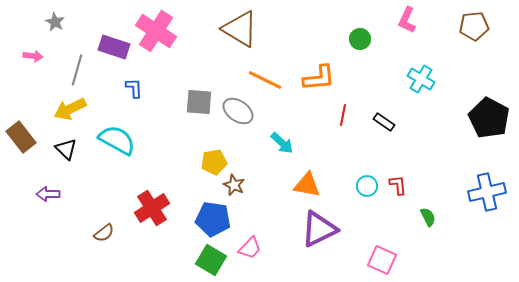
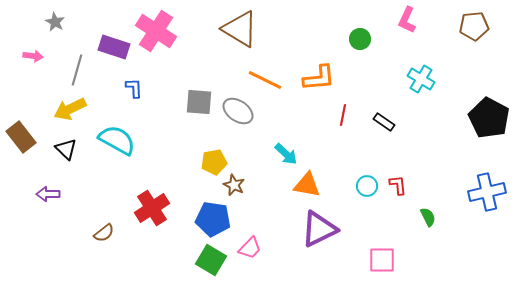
cyan arrow: moved 4 px right, 11 px down
pink square: rotated 24 degrees counterclockwise
